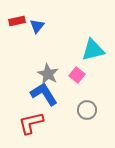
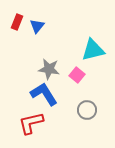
red rectangle: moved 1 px down; rotated 56 degrees counterclockwise
gray star: moved 1 px right, 5 px up; rotated 20 degrees counterclockwise
